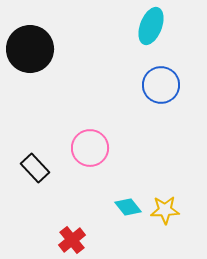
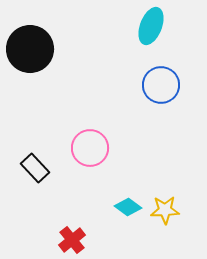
cyan diamond: rotated 16 degrees counterclockwise
